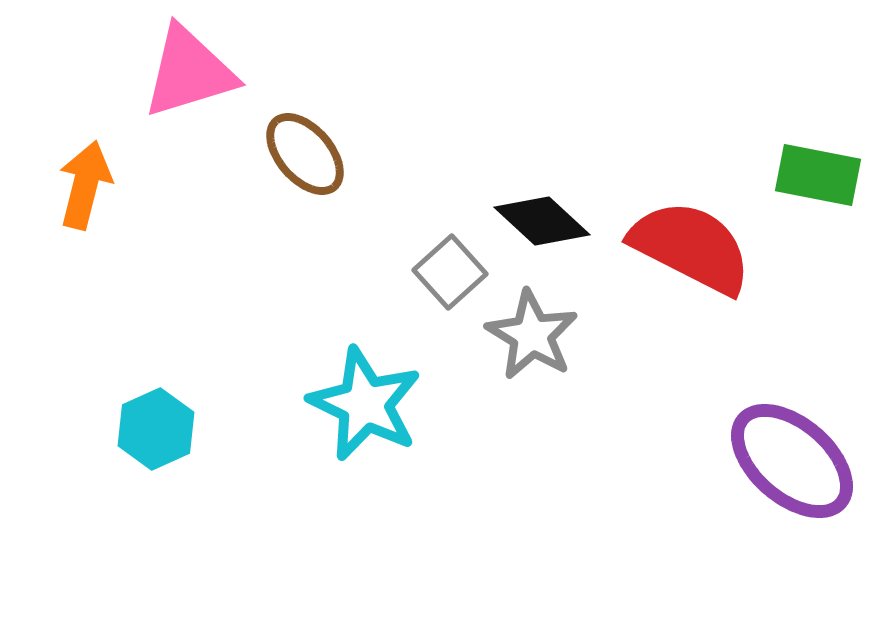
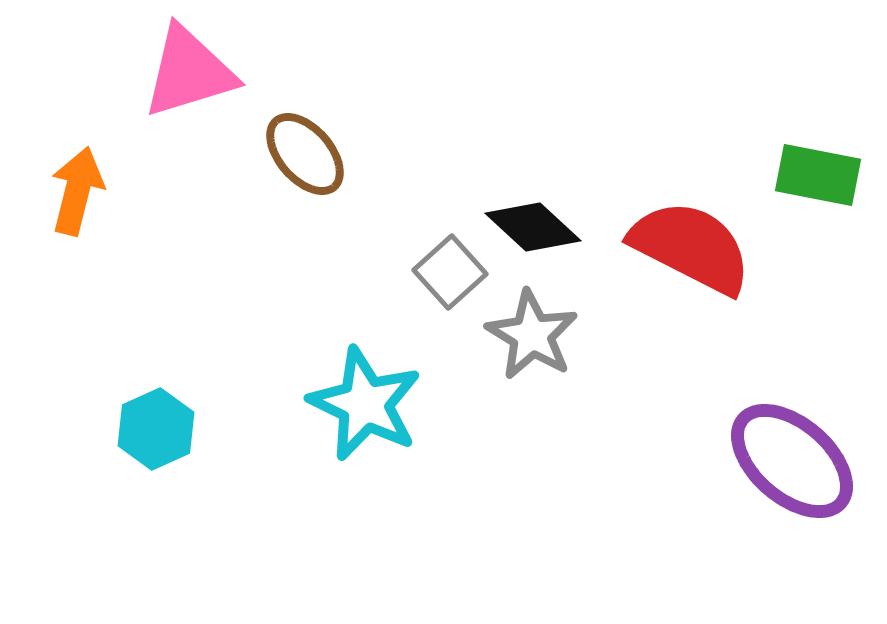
orange arrow: moved 8 px left, 6 px down
black diamond: moved 9 px left, 6 px down
